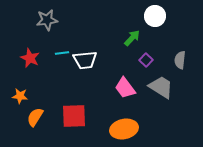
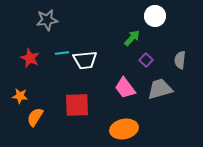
gray trapezoid: moved 1 px left, 2 px down; rotated 48 degrees counterclockwise
red square: moved 3 px right, 11 px up
